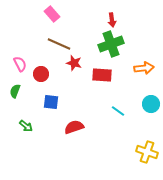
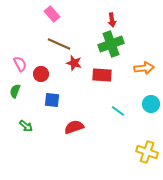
blue square: moved 1 px right, 2 px up
